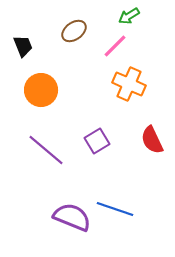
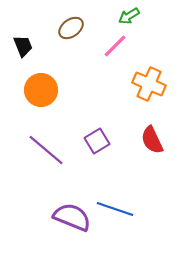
brown ellipse: moved 3 px left, 3 px up
orange cross: moved 20 px right
